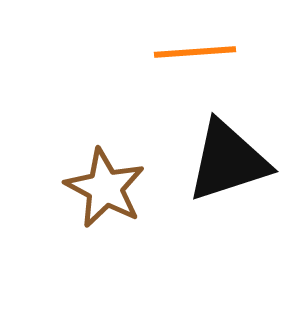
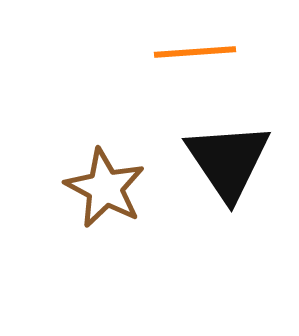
black triangle: rotated 46 degrees counterclockwise
